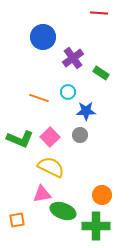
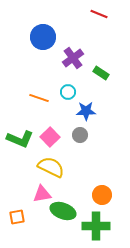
red line: moved 1 px down; rotated 18 degrees clockwise
orange square: moved 3 px up
